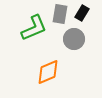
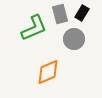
gray rectangle: rotated 24 degrees counterclockwise
